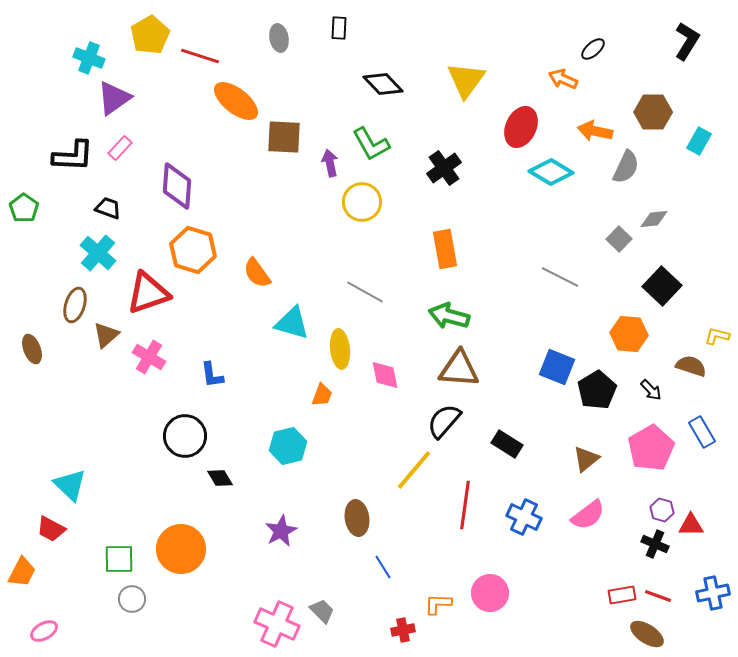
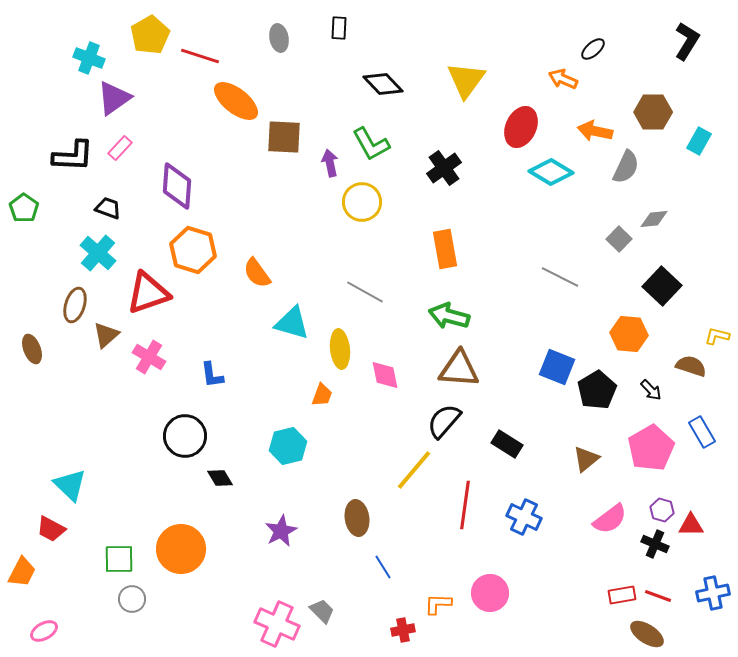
pink semicircle at (588, 515): moved 22 px right, 4 px down
